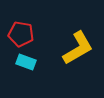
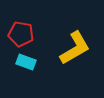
yellow L-shape: moved 3 px left
